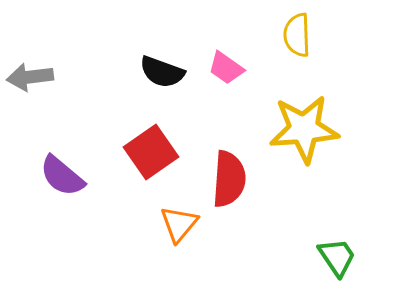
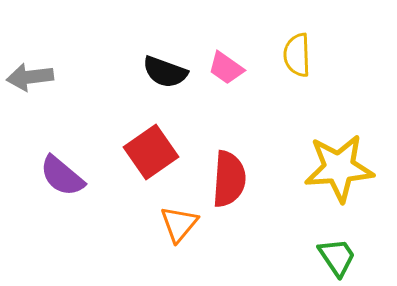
yellow semicircle: moved 20 px down
black semicircle: moved 3 px right
yellow star: moved 35 px right, 39 px down
